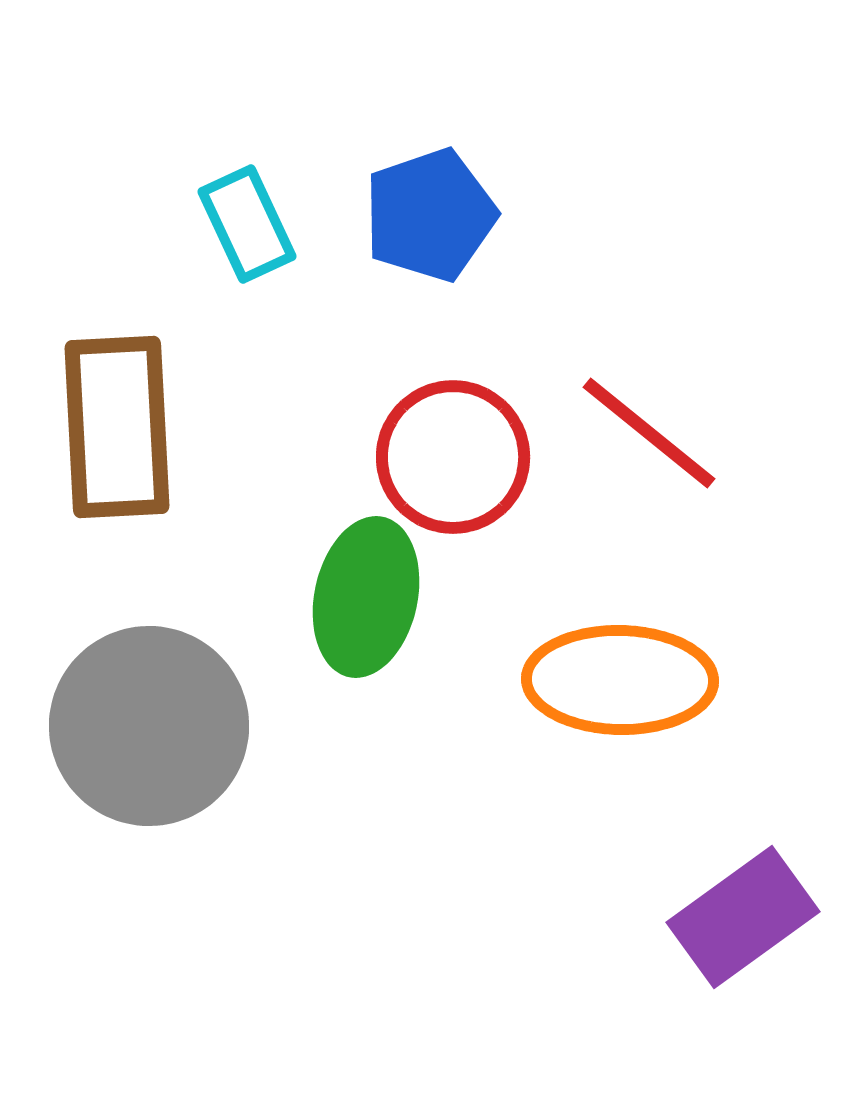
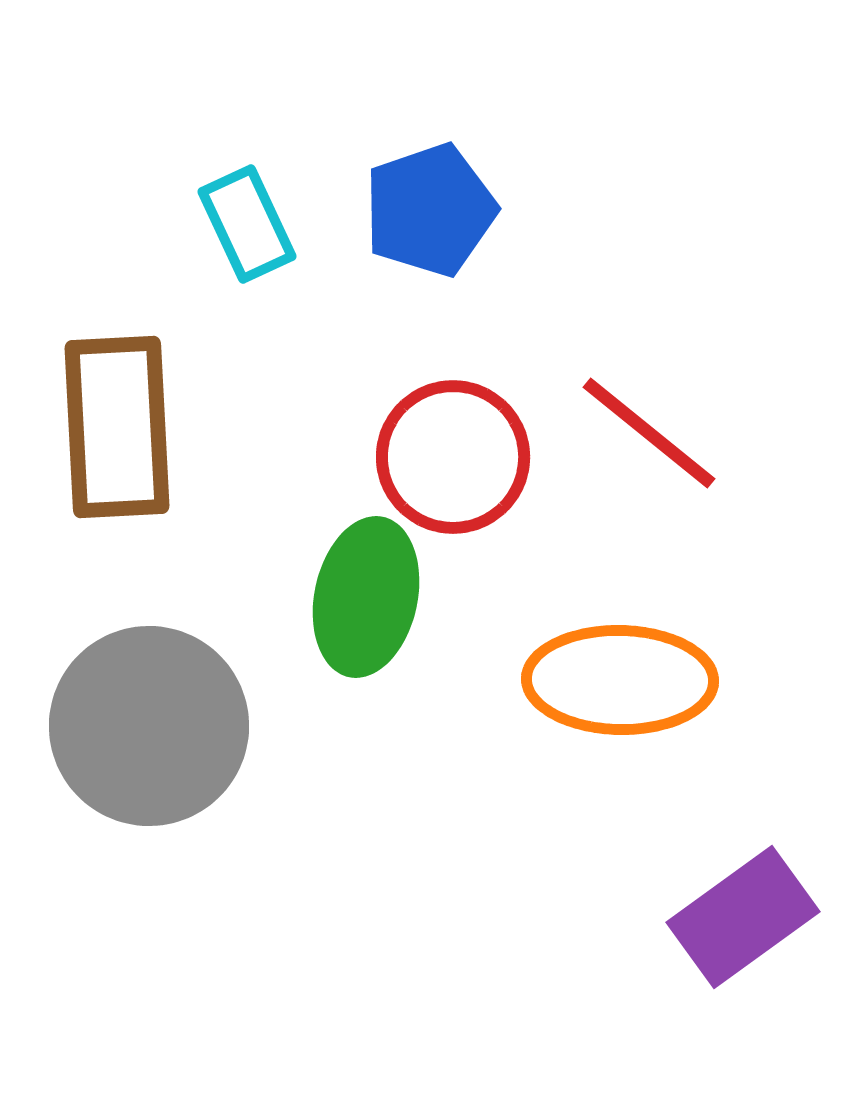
blue pentagon: moved 5 px up
